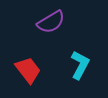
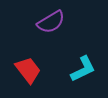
cyan L-shape: moved 3 px right, 4 px down; rotated 36 degrees clockwise
